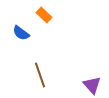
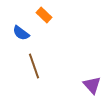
brown line: moved 6 px left, 9 px up
